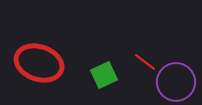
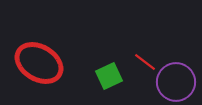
red ellipse: rotated 12 degrees clockwise
green square: moved 5 px right, 1 px down
